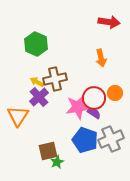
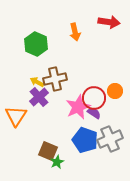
orange arrow: moved 26 px left, 26 px up
orange circle: moved 2 px up
pink star: rotated 15 degrees counterclockwise
orange triangle: moved 2 px left
gray cross: moved 1 px left
brown square: rotated 36 degrees clockwise
